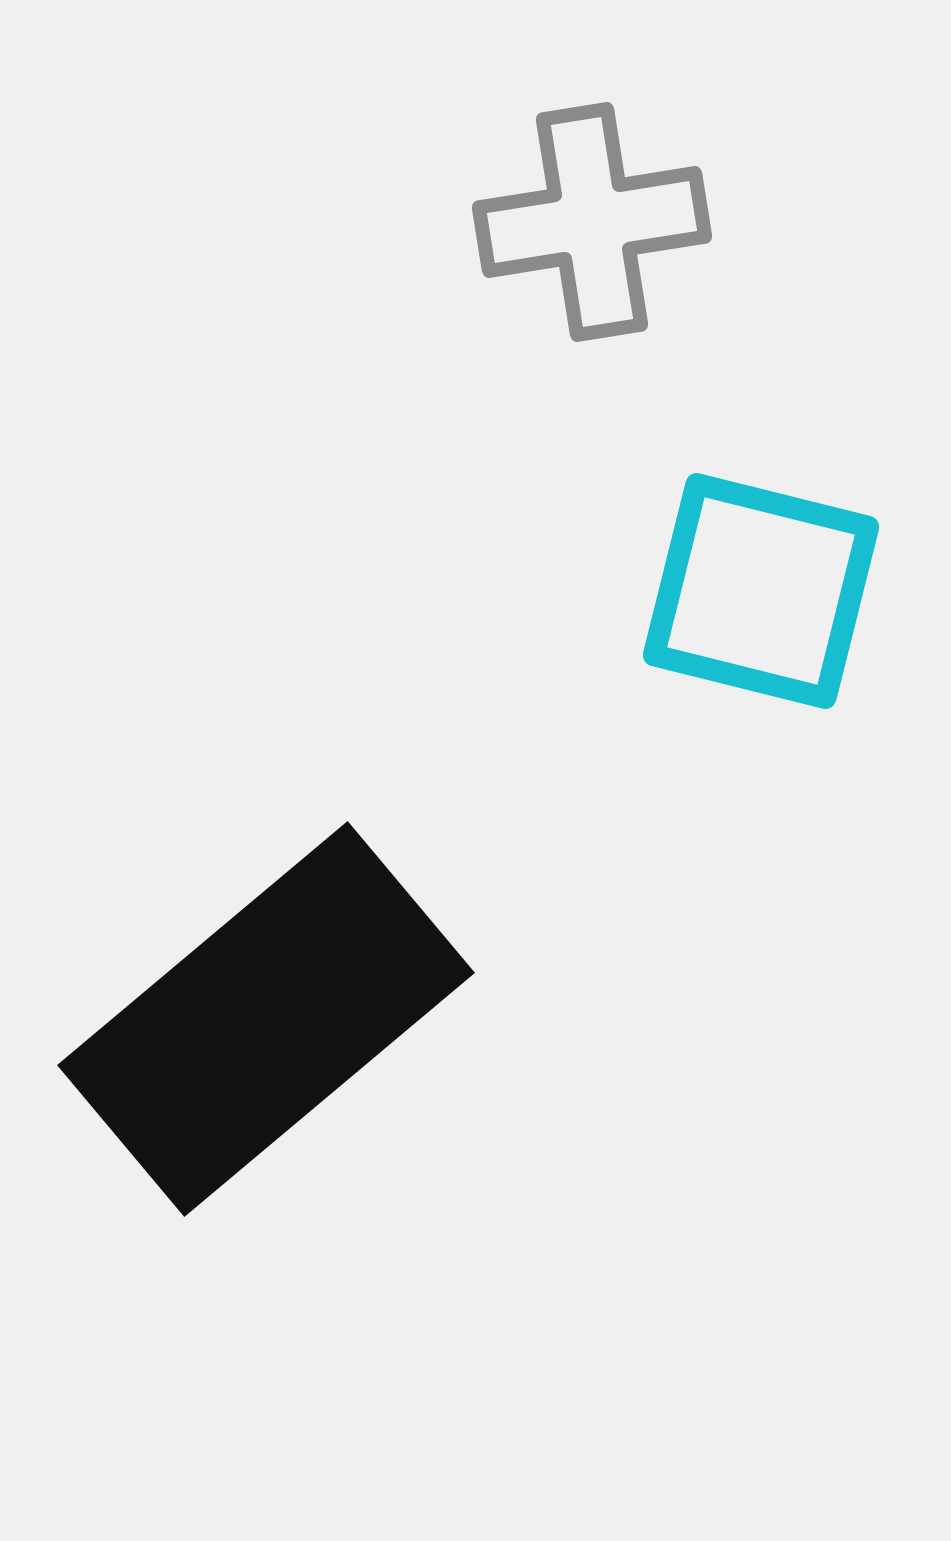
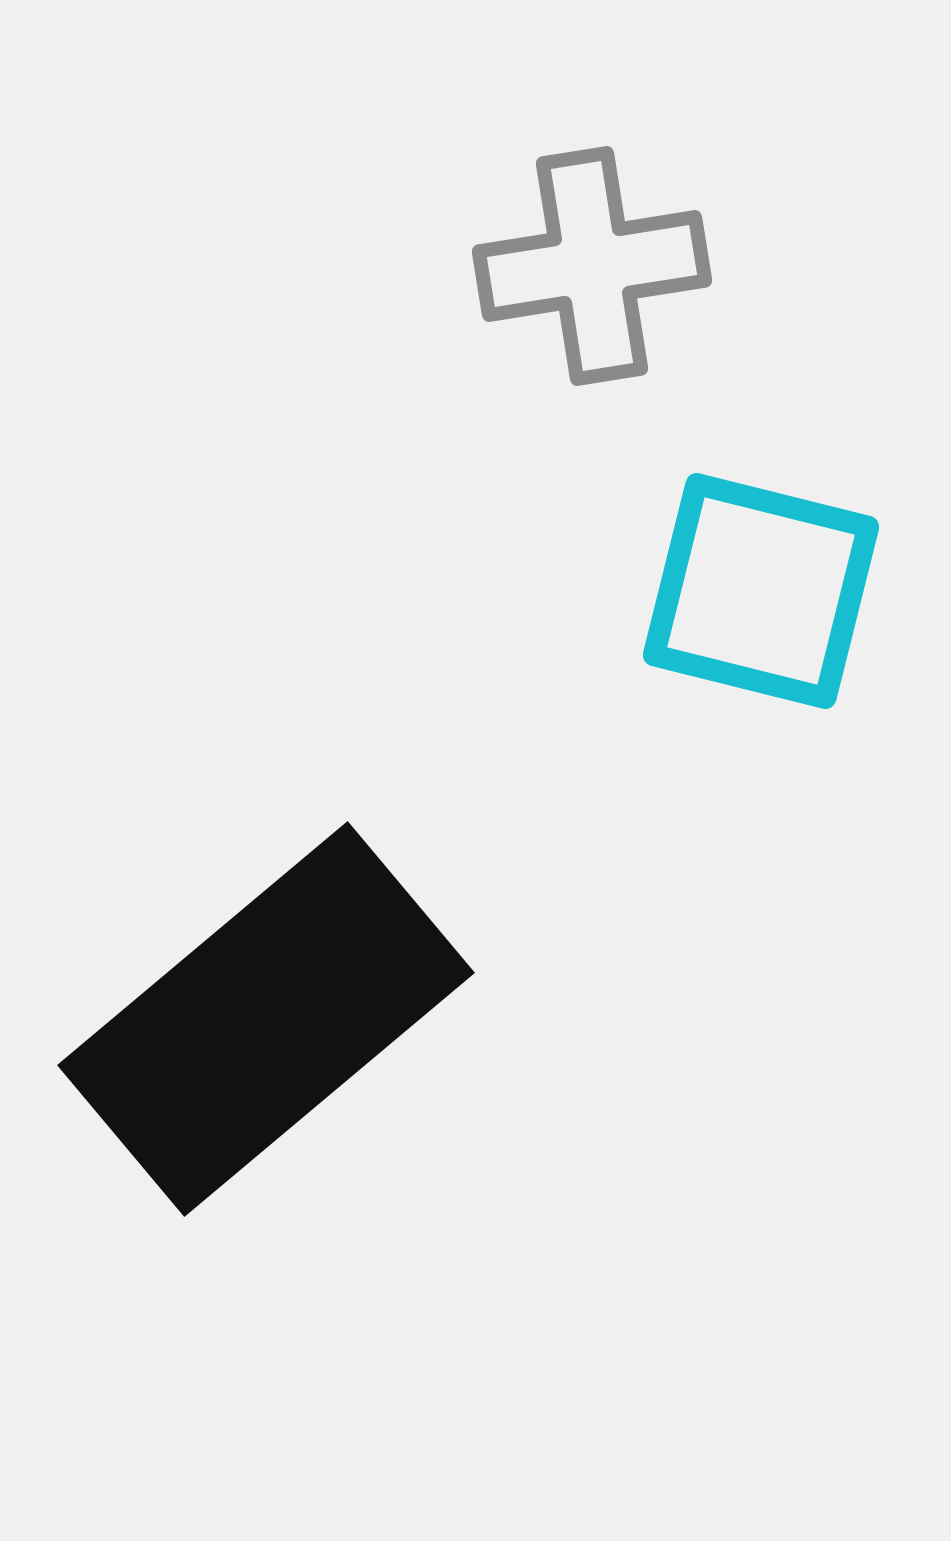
gray cross: moved 44 px down
